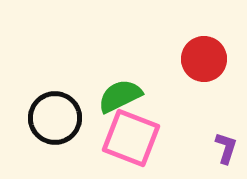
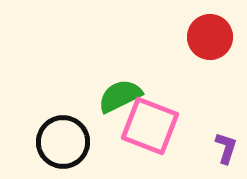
red circle: moved 6 px right, 22 px up
black circle: moved 8 px right, 24 px down
pink square: moved 19 px right, 12 px up
